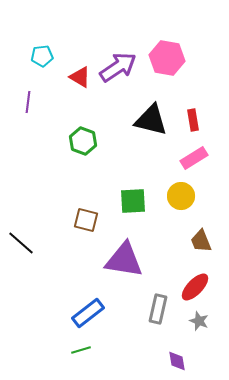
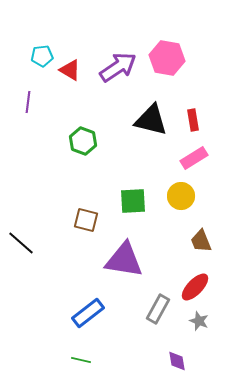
red triangle: moved 10 px left, 7 px up
gray rectangle: rotated 16 degrees clockwise
green line: moved 10 px down; rotated 30 degrees clockwise
